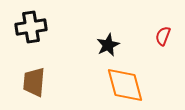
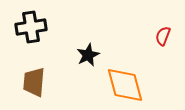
black star: moved 20 px left, 10 px down
